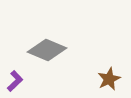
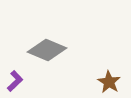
brown star: moved 3 px down; rotated 15 degrees counterclockwise
